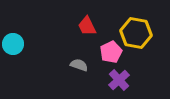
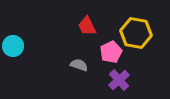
cyan circle: moved 2 px down
